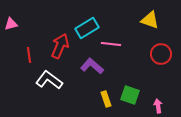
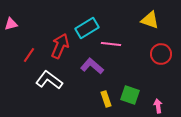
red line: rotated 42 degrees clockwise
